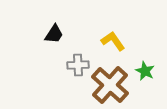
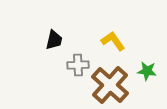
black trapezoid: moved 6 px down; rotated 20 degrees counterclockwise
green star: moved 2 px right; rotated 18 degrees counterclockwise
